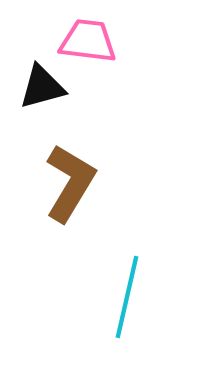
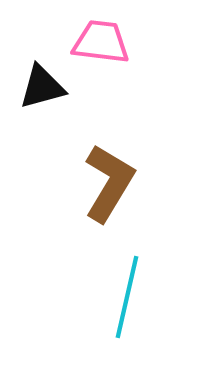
pink trapezoid: moved 13 px right, 1 px down
brown L-shape: moved 39 px right
